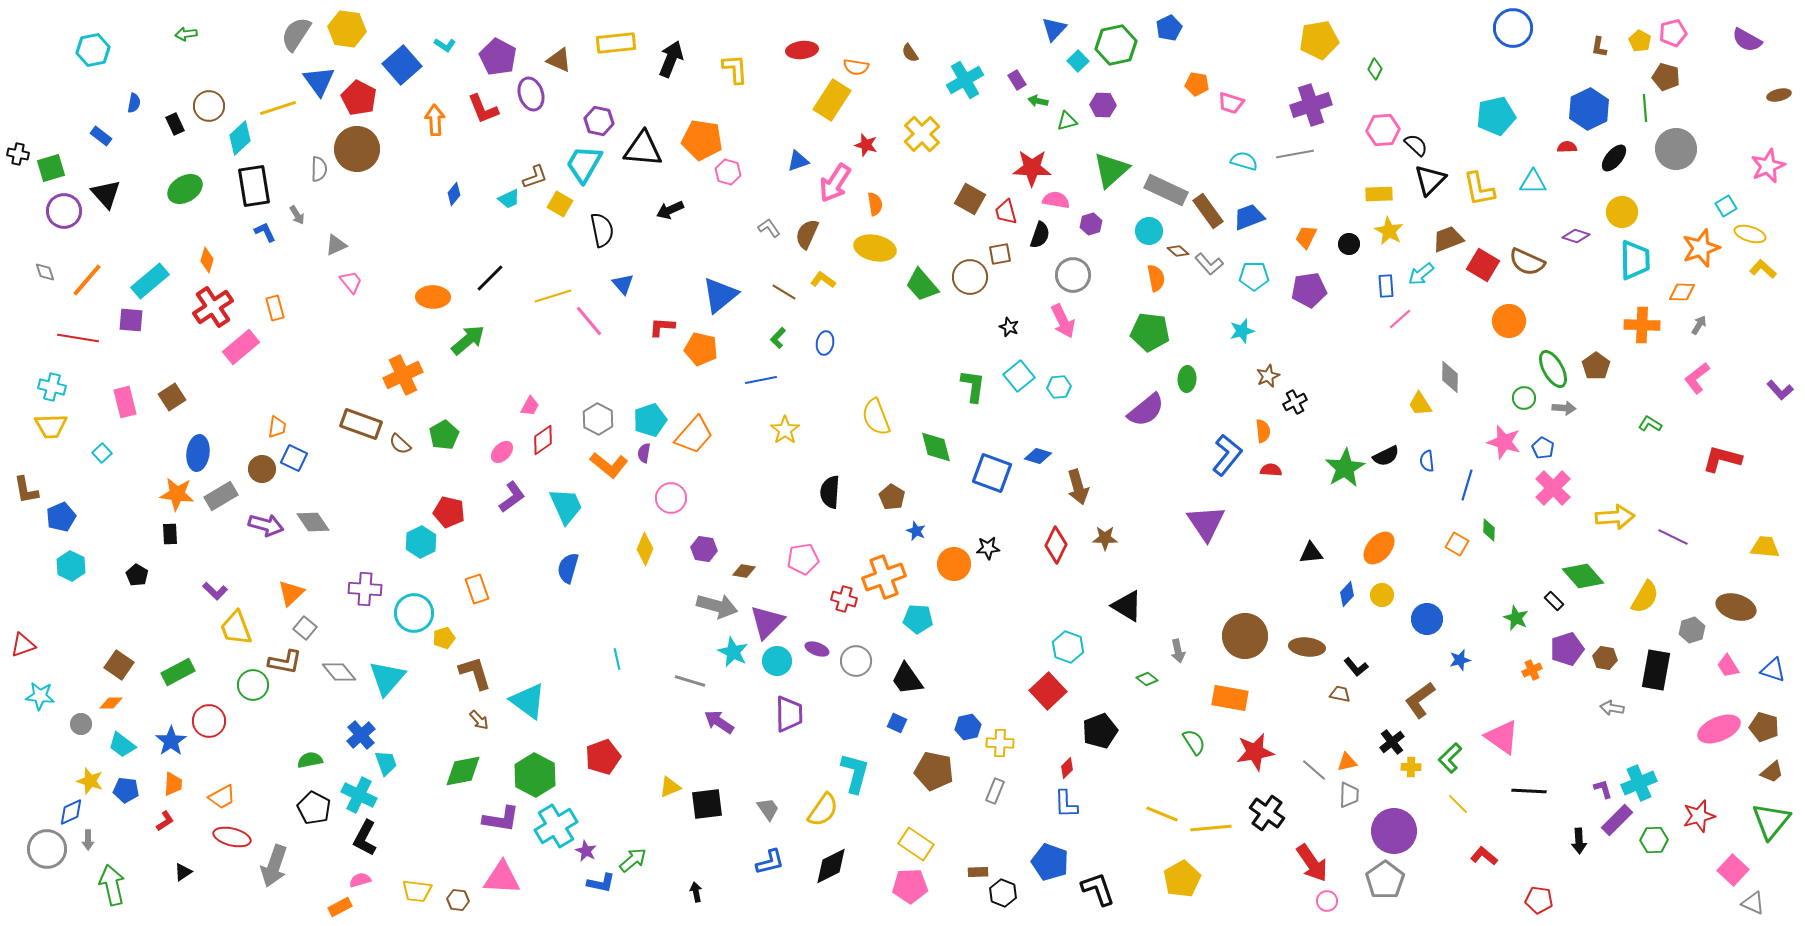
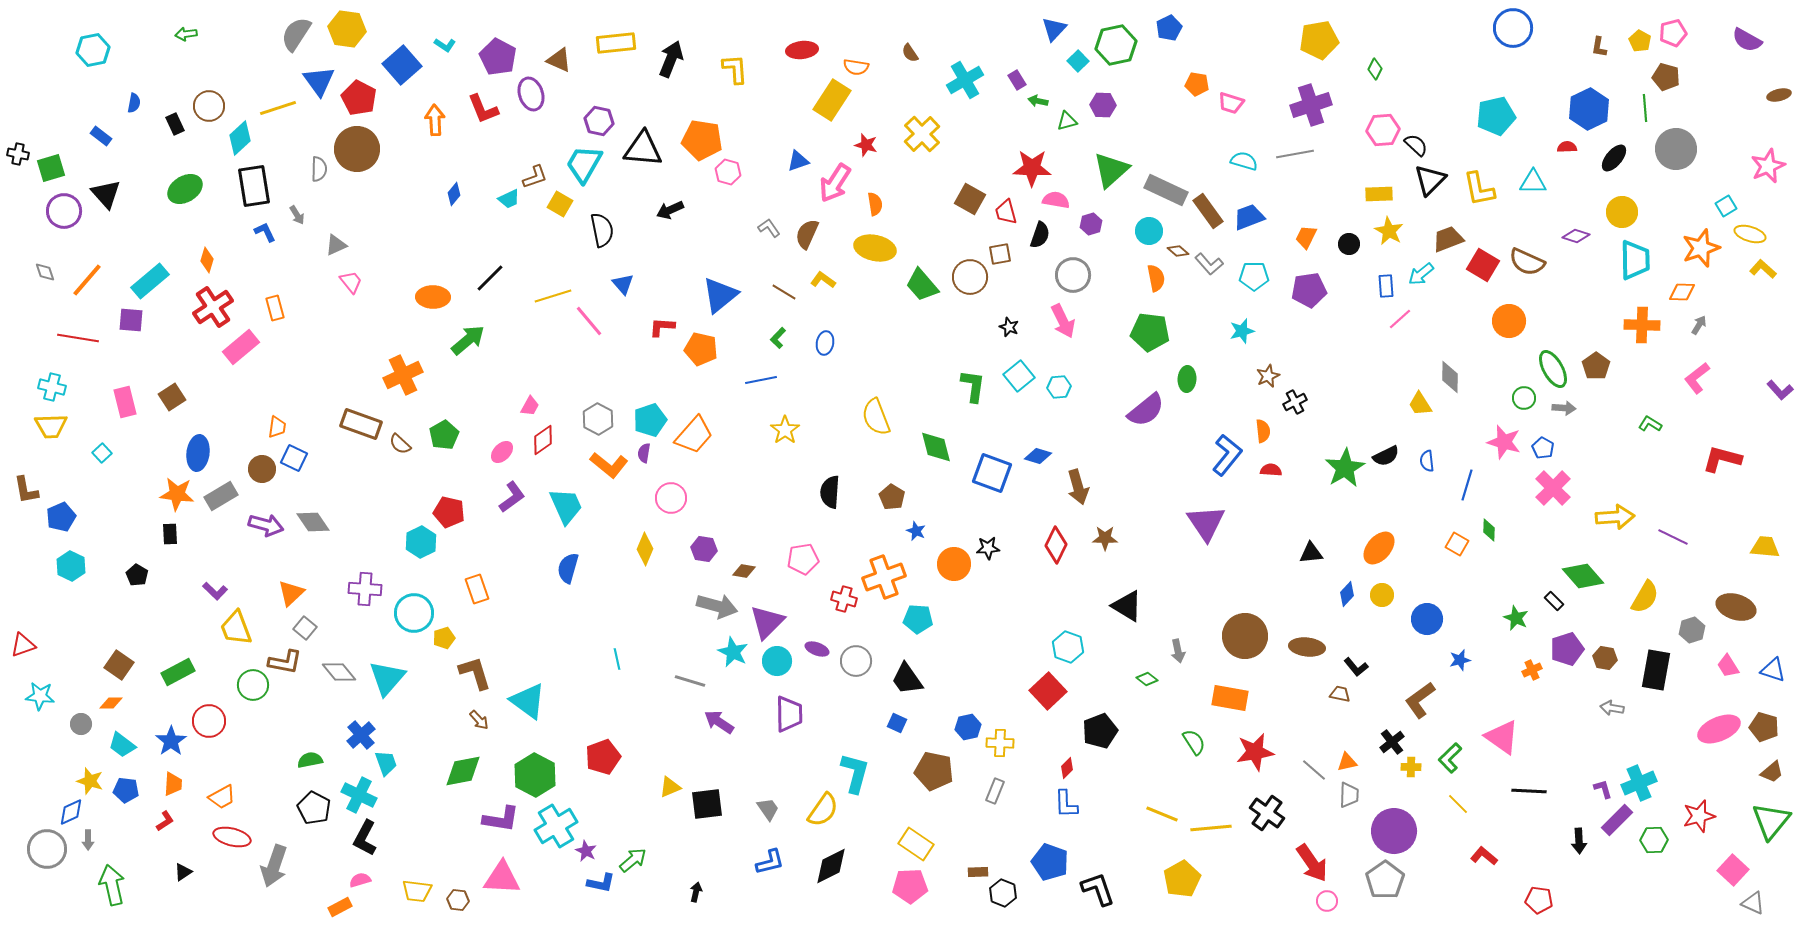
black arrow at (696, 892): rotated 24 degrees clockwise
